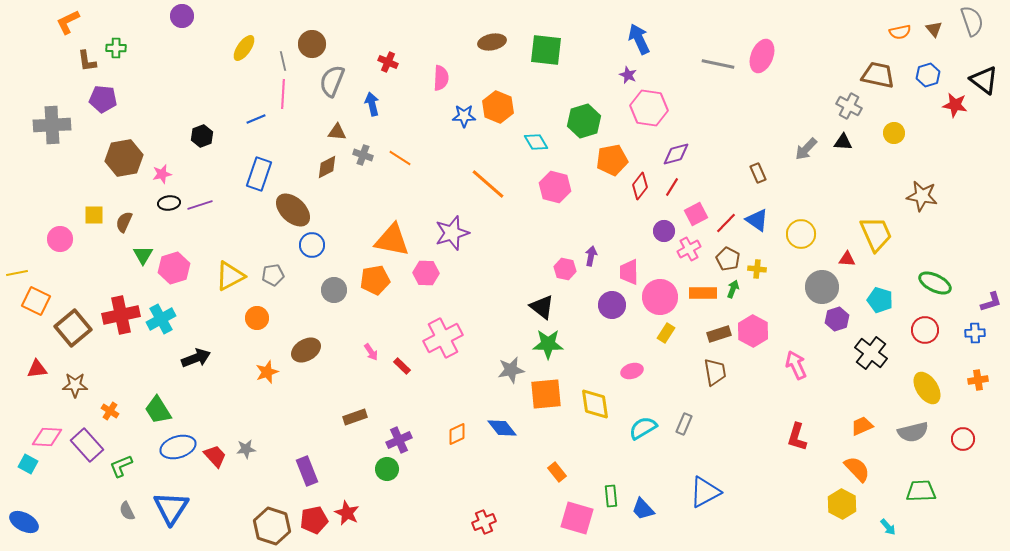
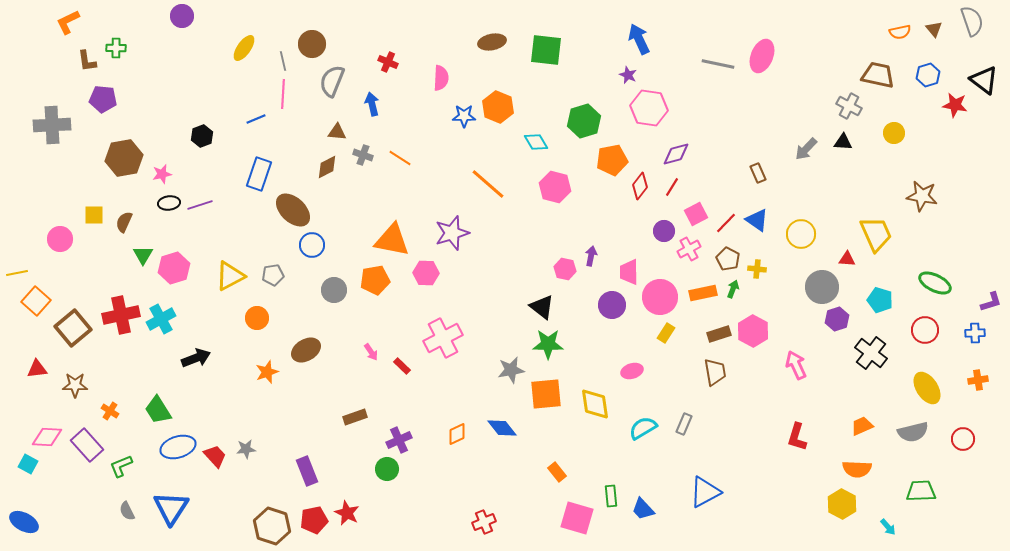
orange rectangle at (703, 293): rotated 12 degrees counterclockwise
orange square at (36, 301): rotated 16 degrees clockwise
orange semicircle at (857, 469): rotated 136 degrees clockwise
